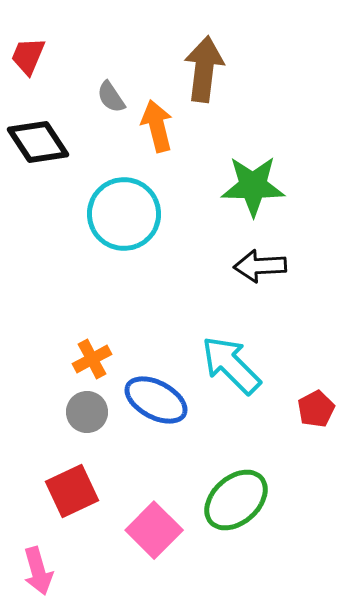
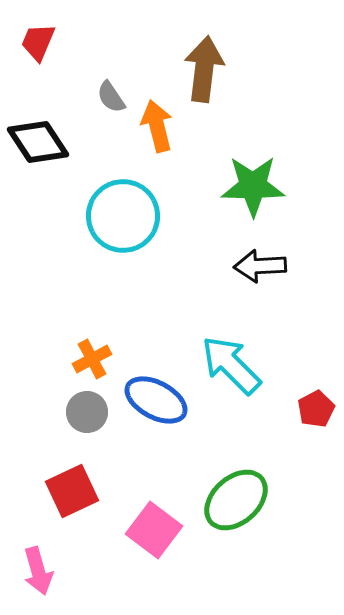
red trapezoid: moved 10 px right, 14 px up
cyan circle: moved 1 px left, 2 px down
pink square: rotated 8 degrees counterclockwise
